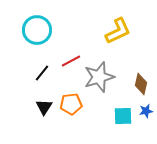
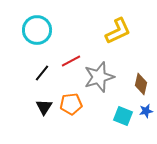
cyan square: rotated 24 degrees clockwise
